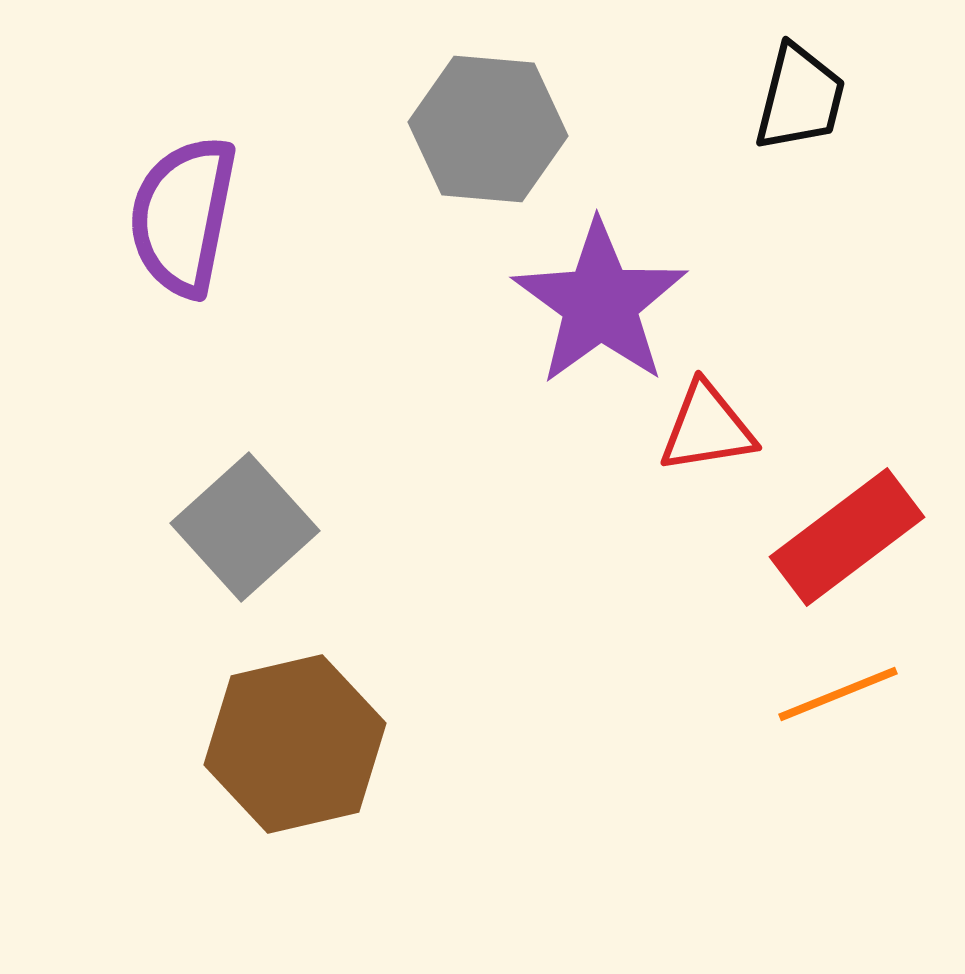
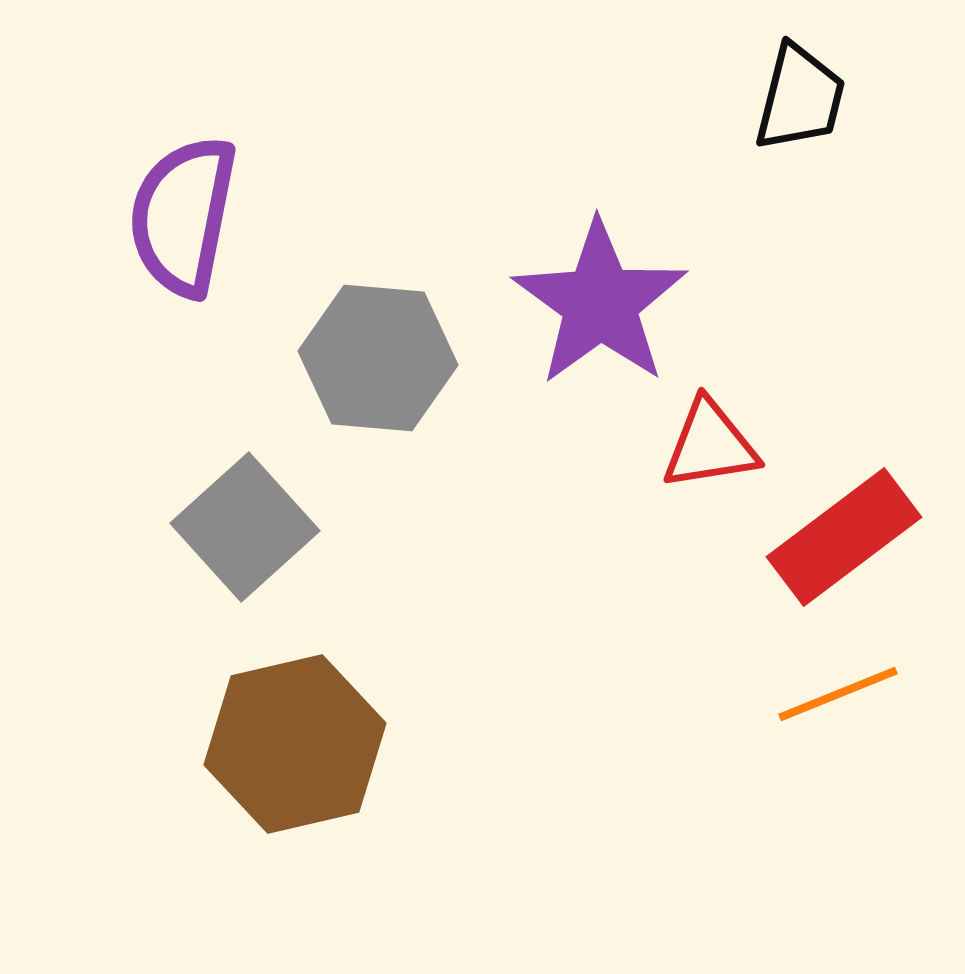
gray hexagon: moved 110 px left, 229 px down
red triangle: moved 3 px right, 17 px down
red rectangle: moved 3 px left
